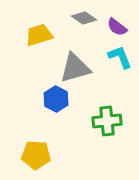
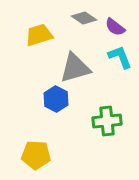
purple semicircle: moved 2 px left
